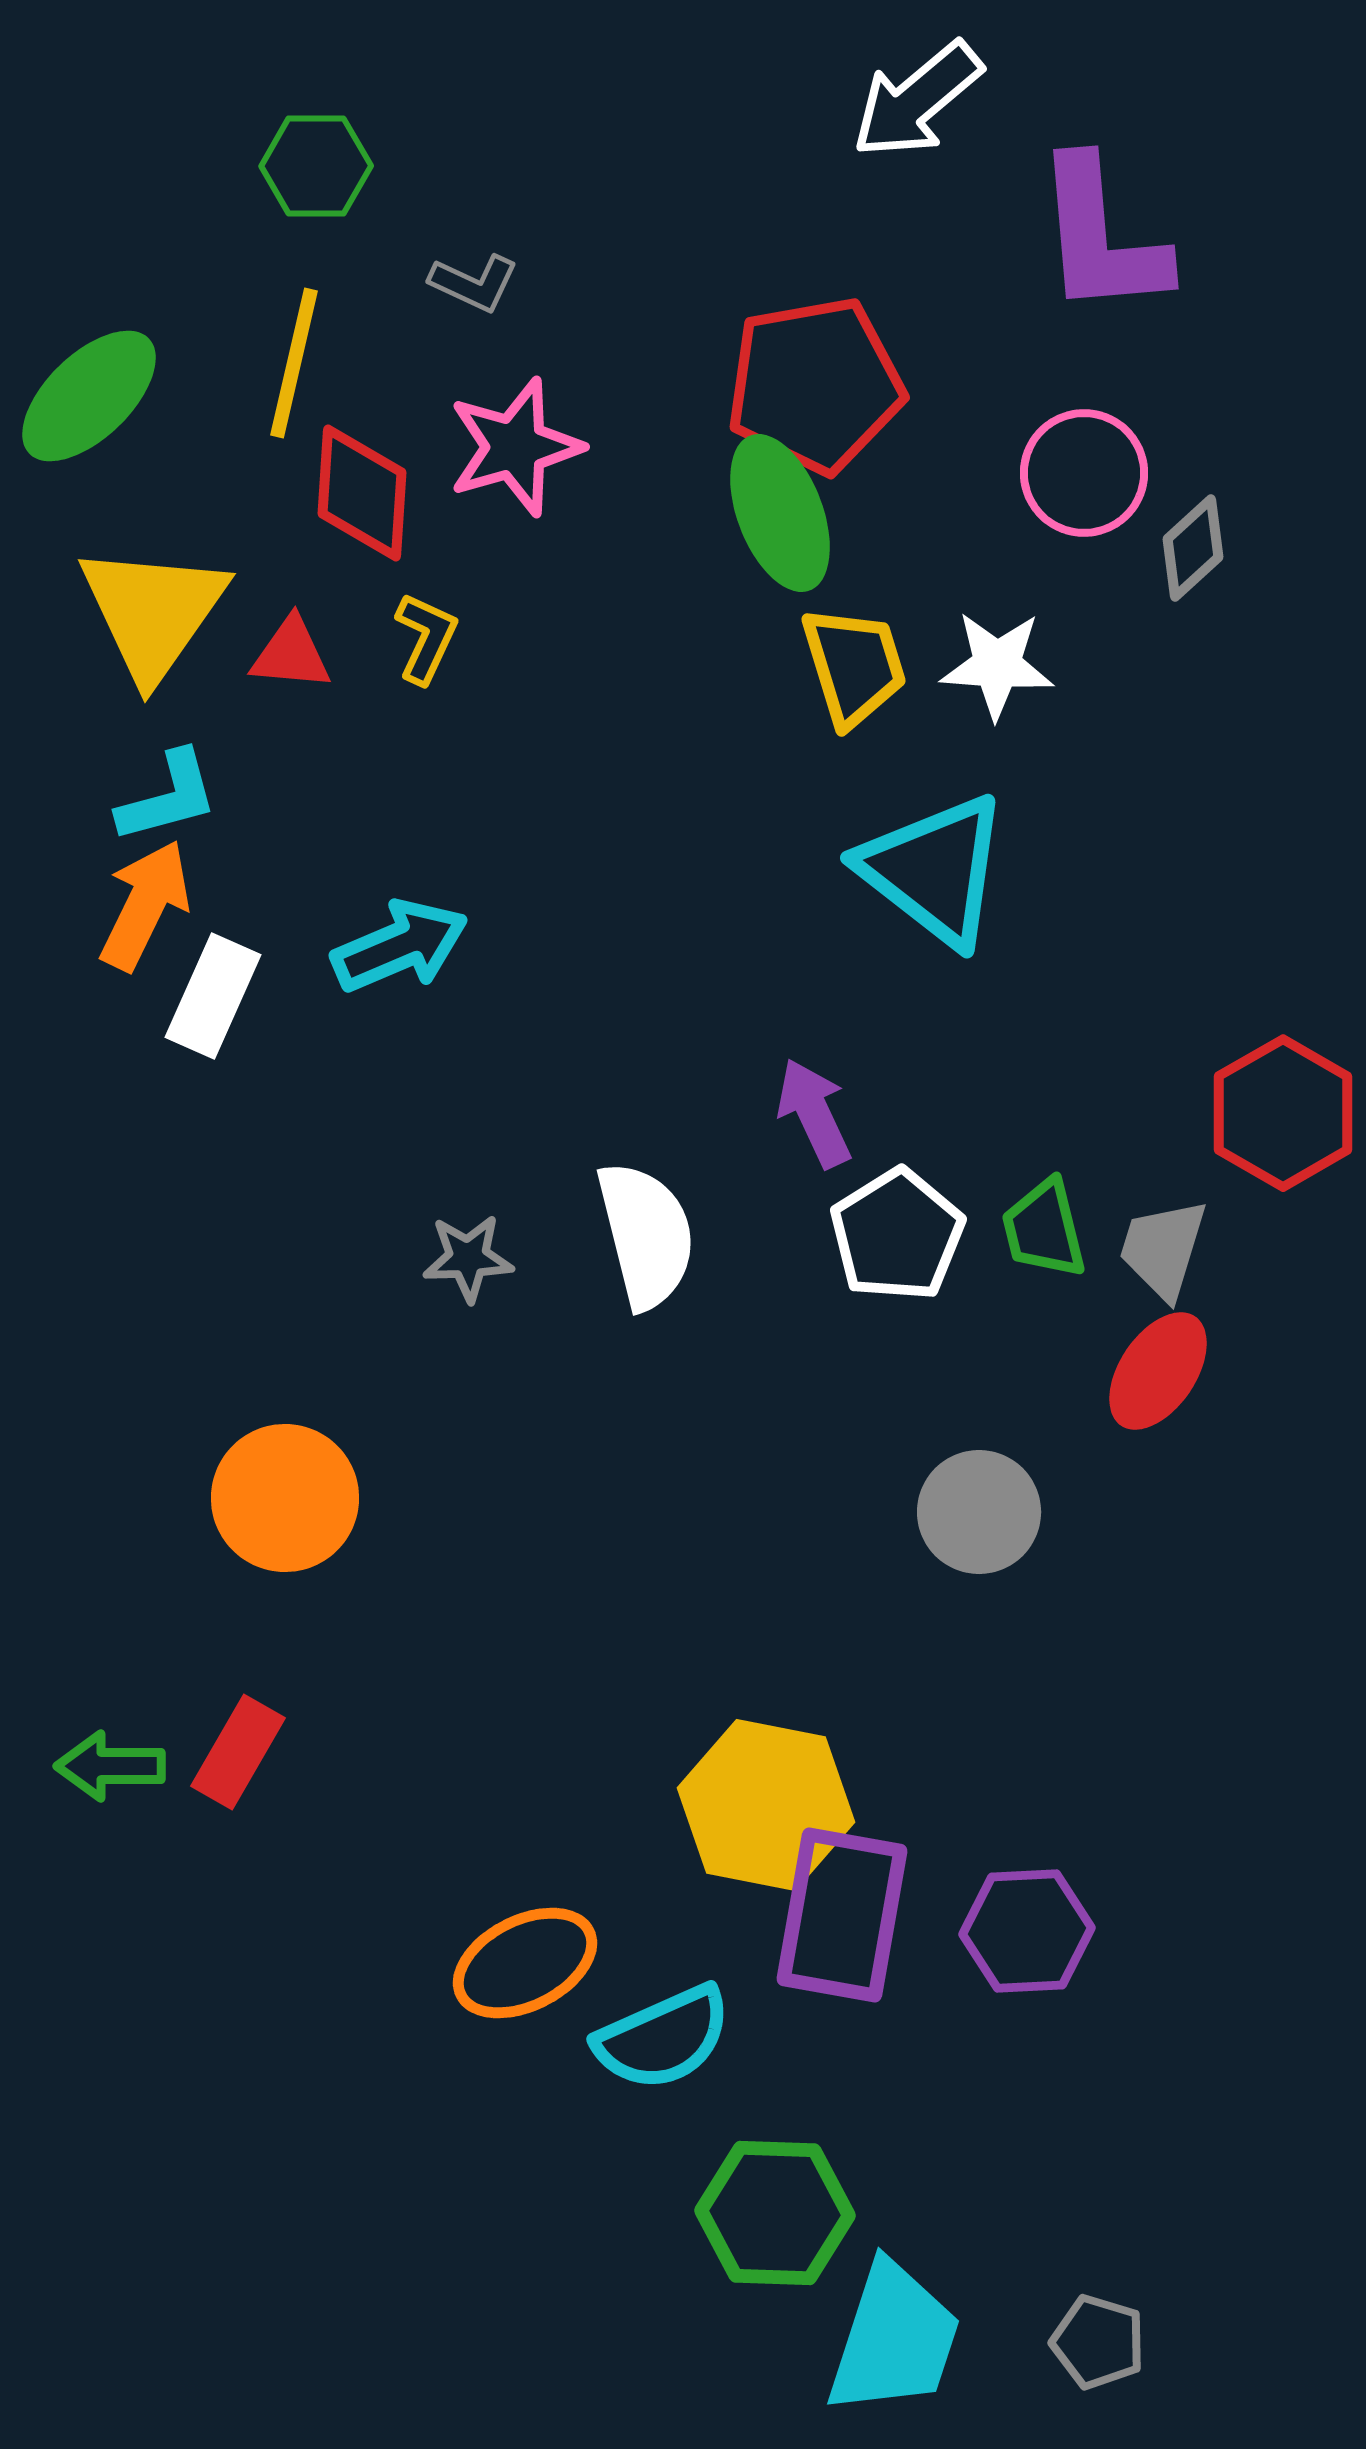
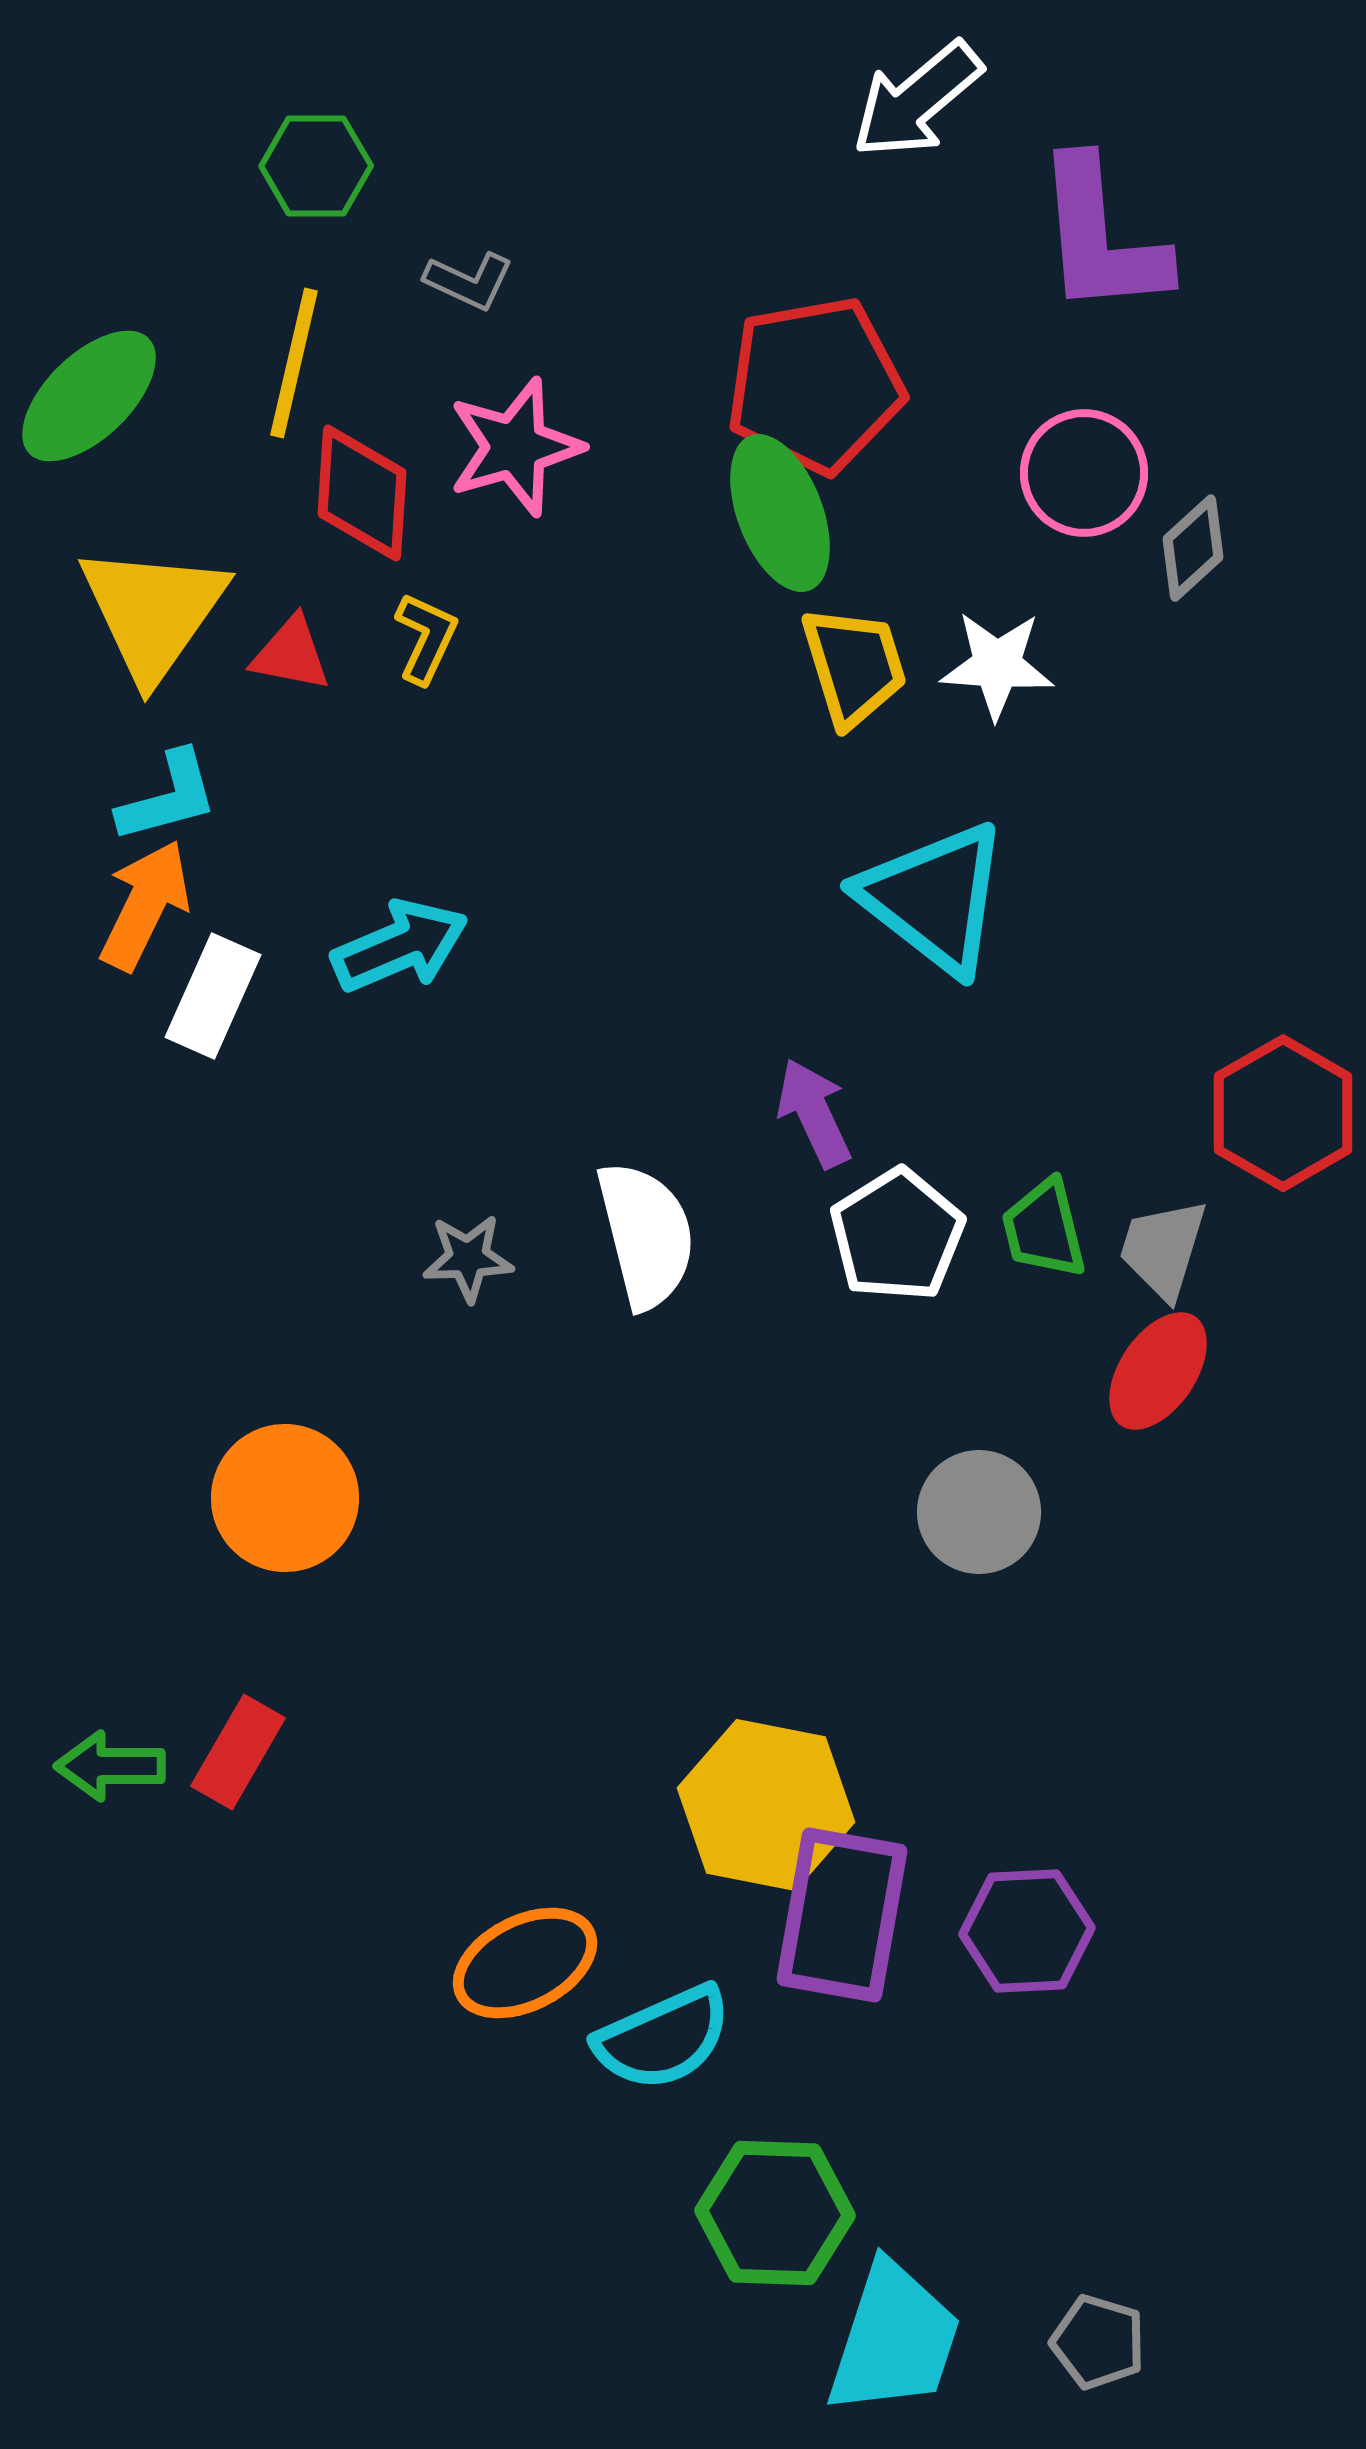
gray L-shape at (474, 283): moved 5 px left, 2 px up
red triangle at (291, 654): rotated 6 degrees clockwise
cyan triangle at (934, 870): moved 28 px down
